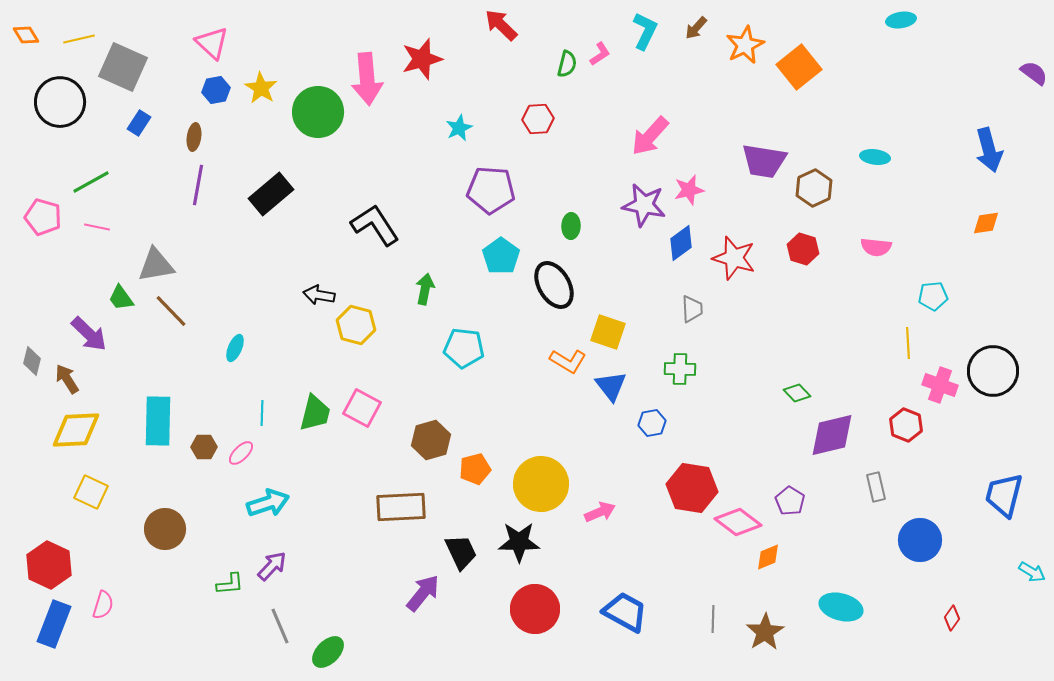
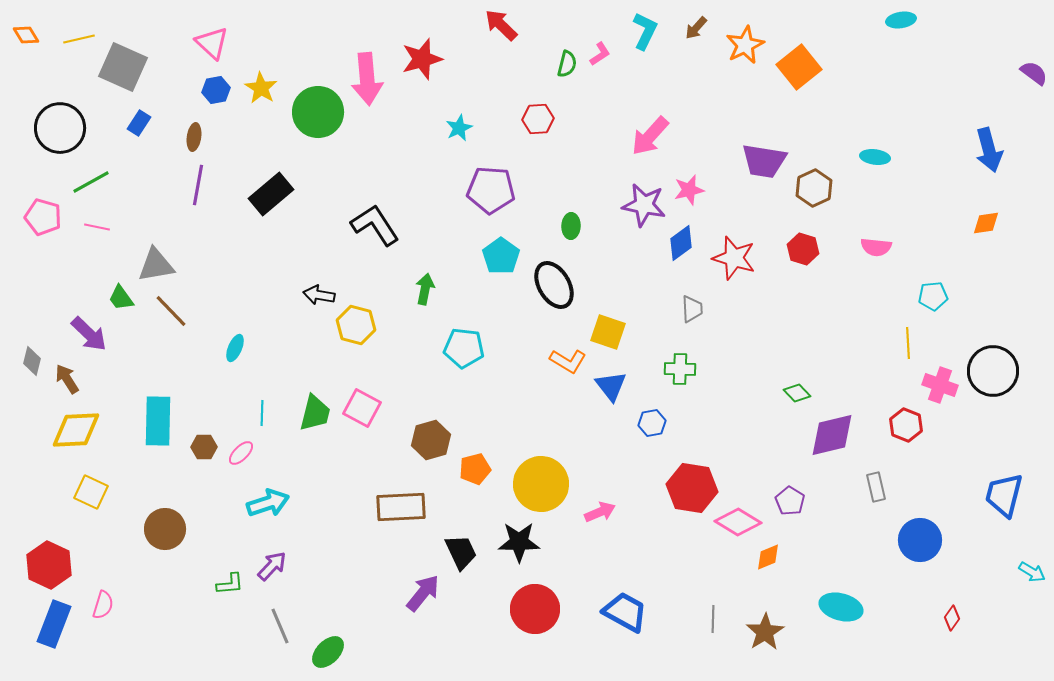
black circle at (60, 102): moved 26 px down
pink diamond at (738, 522): rotated 6 degrees counterclockwise
